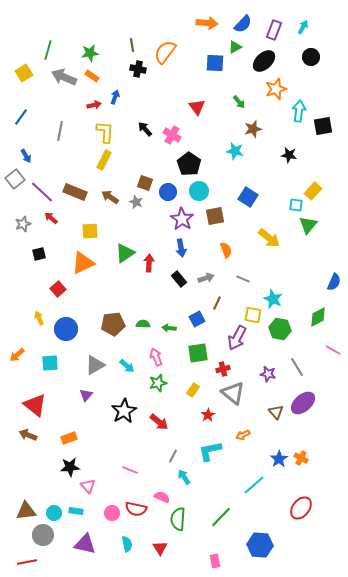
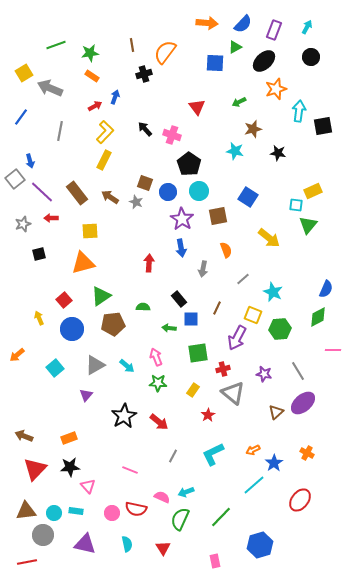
cyan arrow at (303, 27): moved 4 px right
green line at (48, 50): moved 8 px right, 5 px up; rotated 54 degrees clockwise
black cross at (138, 69): moved 6 px right, 5 px down; rotated 28 degrees counterclockwise
gray arrow at (64, 77): moved 14 px left, 11 px down
green arrow at (239, 102): rotated 104 degrees clockwise
red arrow at (94, 105): moved 1 px right, 1 px down; rotated 16 degrees counterclockwise
yellow L-shape at (105, 132): rotated 40 degrees clockwise
pink cross at (172, 135): rotated 12 degrees counterclockwise
black star at (289, 155): moved 11 px left, 2 px up
blue arrow at (26, 156): moved 4 px right, 5 px down; rotated 16 degrees clockwise
yellow rectangle at (313, 191): rotated 24 degrees clockwise
brown rectangle at (75, 192): moved 2 px right, 1 px down; rotated 30 degrees clockwise
brown square at (215, 216): moved 3 px right
red arrow at (51, 218): rotated 40 degrees counterclockwise
green triangle at (125, 253): moved 24 px left, 43 px down
orange triangle at (83, 263): rotated 10 degrees clockwise
gray arrow at (206, 278): moved 3 px left, 9 px up; rotated 119 degrees clockwise
black rectangle at (179, 279): moved 20 px down
gray line at (243, 279): rotated 64 degrees counterclockwise
blue semicircle at (334, 282): moved 8 px left, 7 px down
red square at (58, 289): moved 6 px right, 11 px down
cyan star at (273, 299): moved 7 px up
brown line at (217, 303): moved 5 px down
yellow square at (253, 315): rotated 12 degrees clockwise
blue square at (197, 319): moved 6 px left; rotated 28 degrees clockwise
green semicircle at (143, 324): moved 17 px up
blue circle at (66, 329): moved 6 px right
green hexagon at (280, 329): rotated 15 degrees counterclockwise
pink line at (333, 350): rotated 28 degrees counterclockwise
cyan square at (50, 363): moved 5 px right, 5 px down; rotated 36 degrees counterclockwise
gray line at (297, 367): moved 1 px right, 4 px down
purple star at (268, 374): moved 4 px left
green star at (158, 383): rotated 18 degrees clockwise
red triangle at (35, 405): moved 64 px down; rotated 35 degrees clockwise
black star at (124, 411): moved 5 px down
brown triangle at (276, 412): rotated 28 degrees clockwise
brown arrow at (28, 435): moved 4 px left, 1 px down
orange arrow at (243, 435): moved 10 px right, 15 px down
cyan L-shape at (210, 451): moved 3 px right, 3 px down; rotated 15 degrees counterclockwise
orange cross at (301, 458): moved 6 px right, 5 px up
blue star at (279, 459): moved 5 px left, 4 px down
cyan arrow at (184, 477): moved 2 px right, 15 px down; rotated 77 degrees counterclockwise
red ellipse at (301, 508): moved 1 px left, 8 px up
green semicircle at (178, 519): moved 2 px right; rotated 20 degrees clockwise
blue hexagon at (260, 545): rotated 20 degrees counterclockwise
red triangle at (160, 548): moved 3 px right
